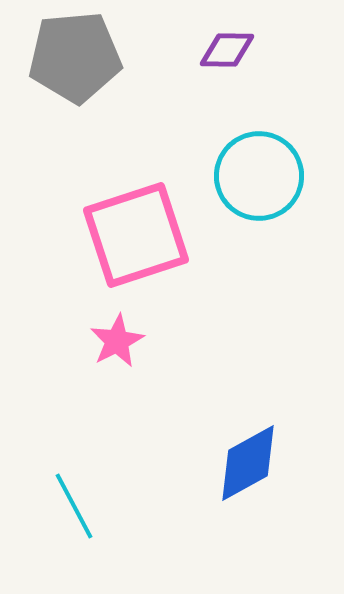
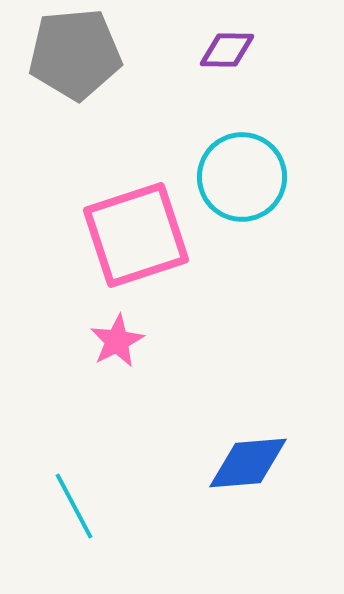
gray pentagon: moved 3 px up
cyan circle: moved 17 px left, 1 px down
blue diamond: rotated 24 degrees clockwise
